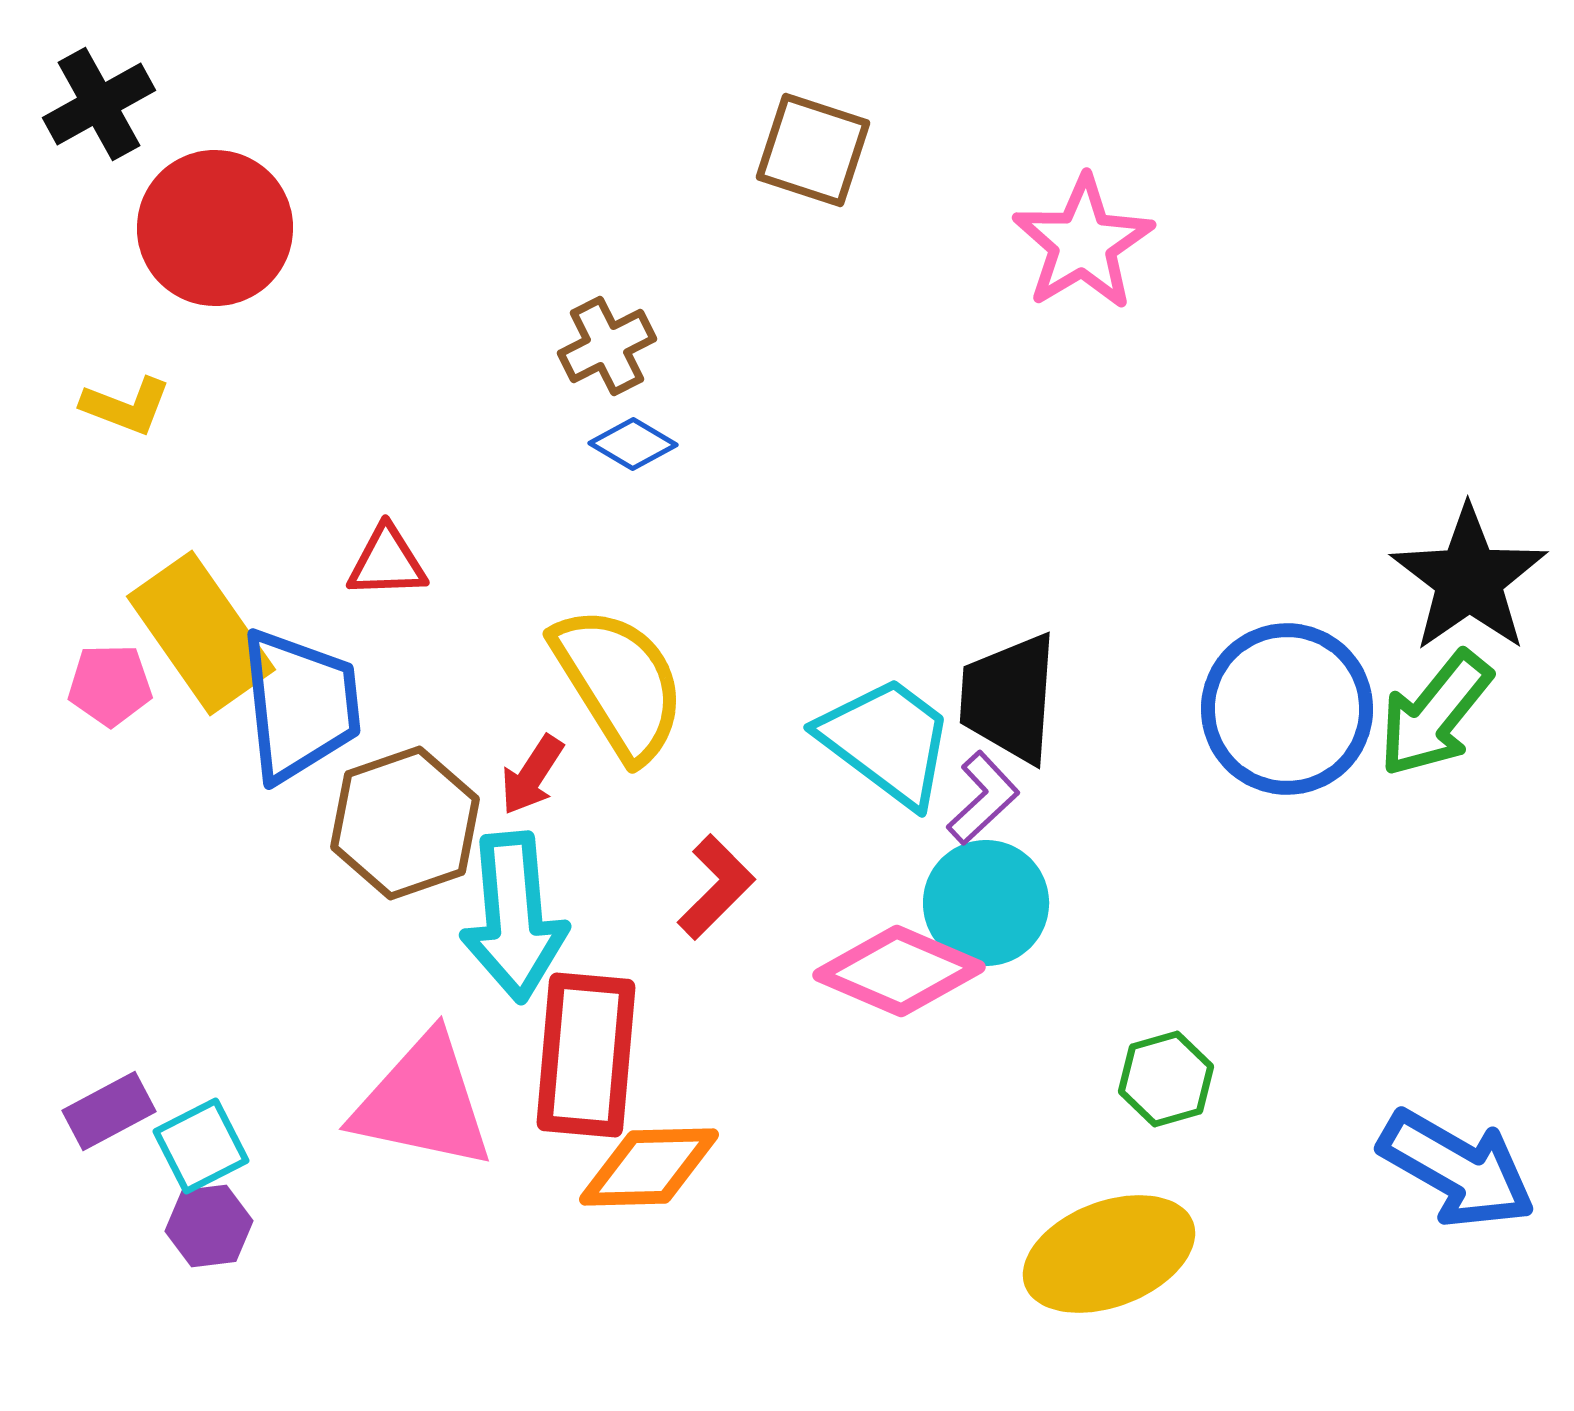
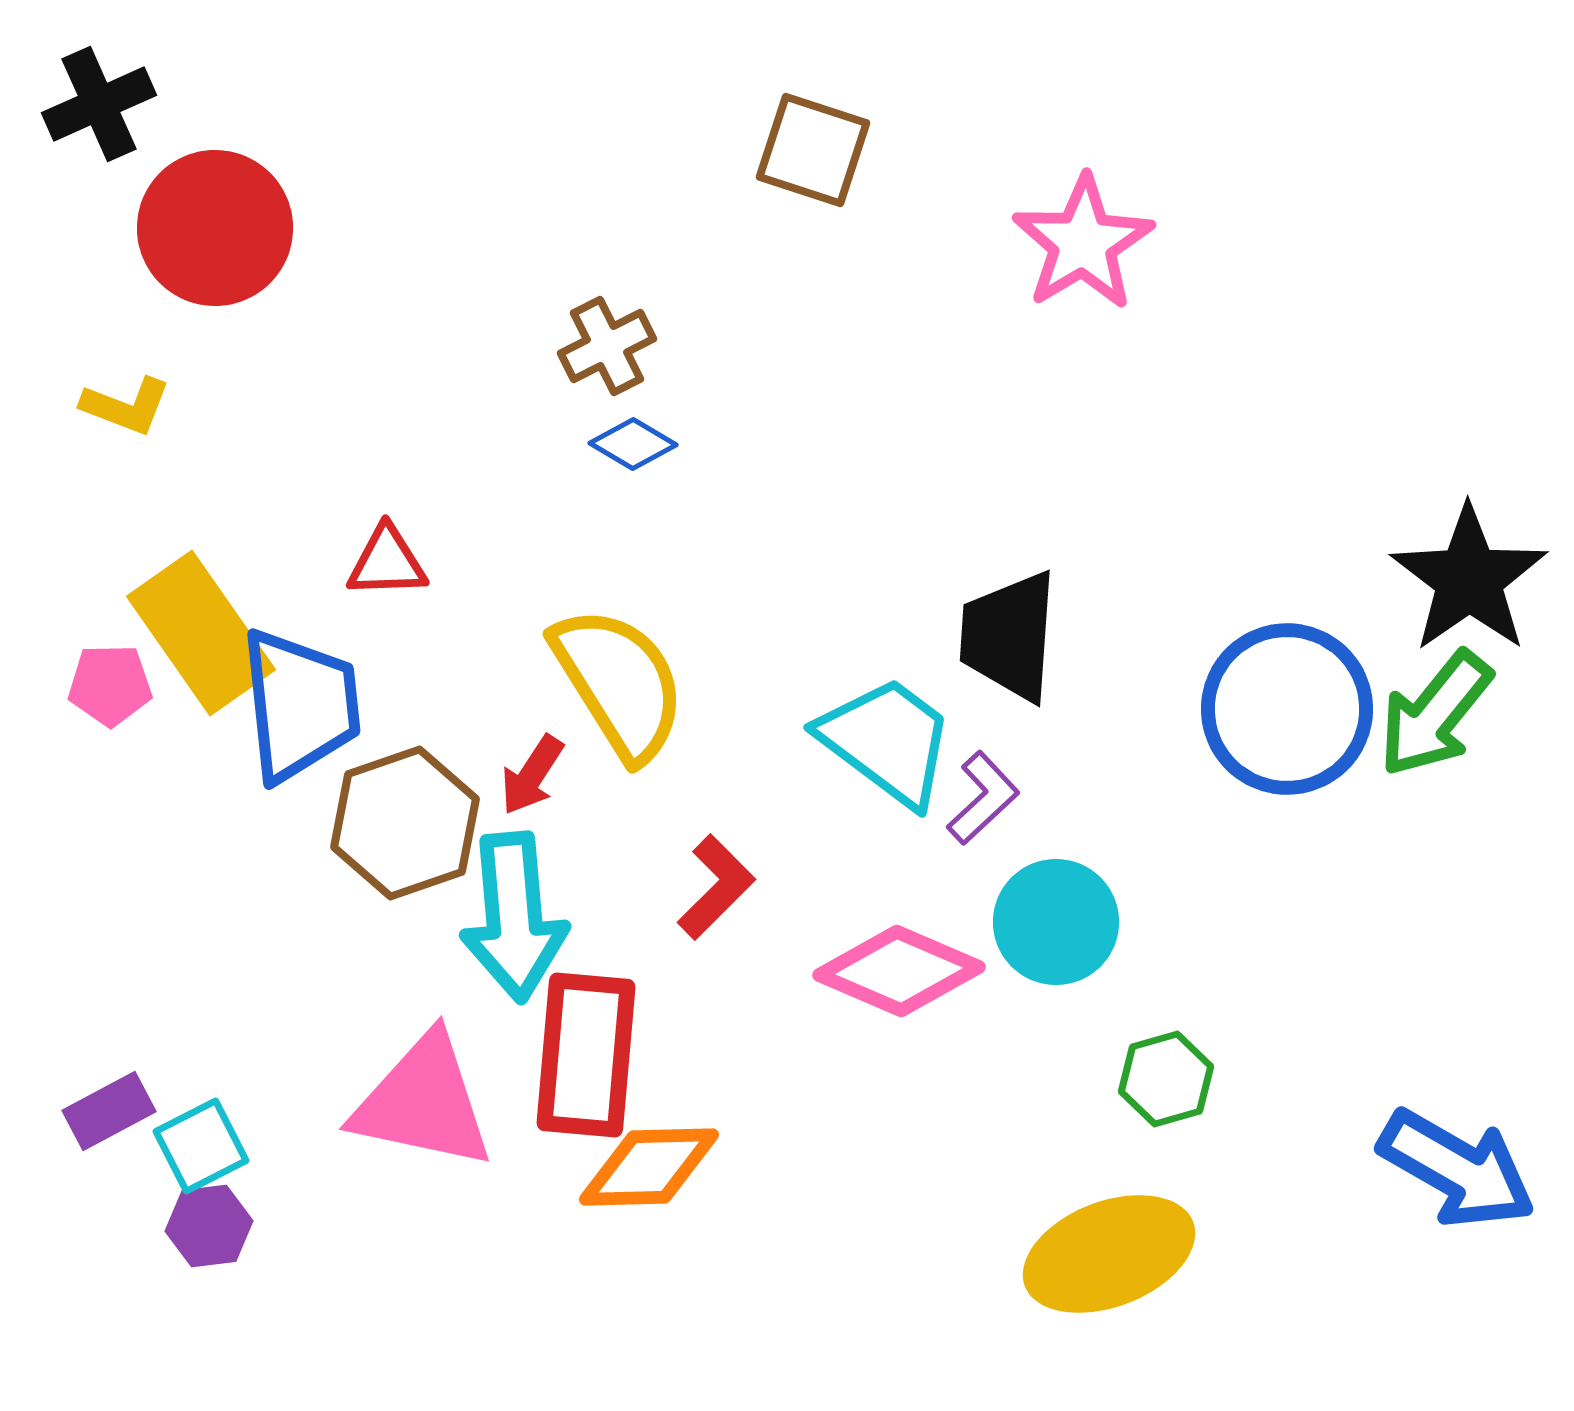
black cross: rotated 5 degrees clockwise
black trapezoid: moved 62 px up
cyan circle: moved 70 px right, 19 px down
